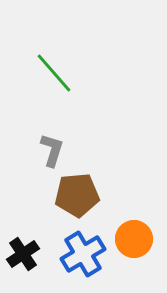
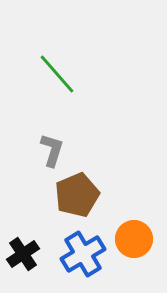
green line: moved 3 px right, 1 px down
brown pentagon: rotated 18 degrees counterclockwise
